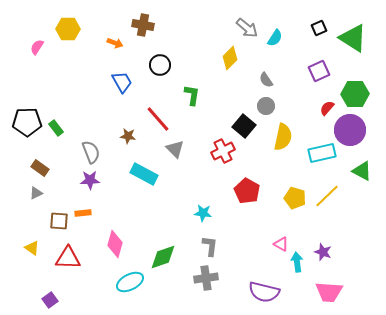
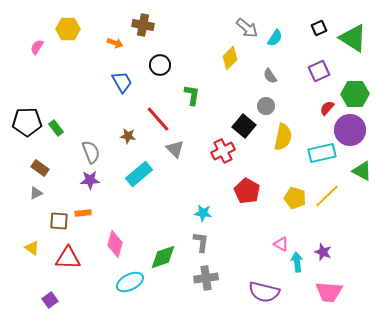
gray semicircle at (266, 80): moved 4 px right, 4 px up
cyan rectangle at (144, 174): moved 5 px left; rotated 68 degrees counterclockwise
gray L-shape at (210, 246): moved 9 px left, 4 px up
